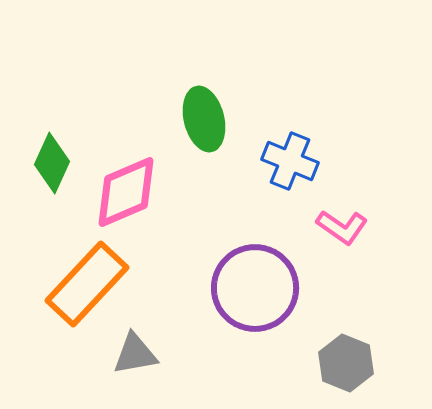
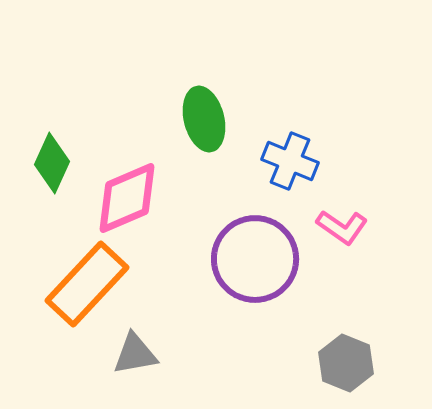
pink diamond: moved 1 px right, 6 px down
purple circle: moved 29 px up
